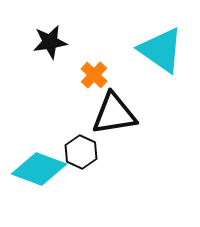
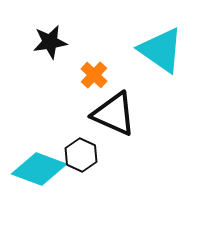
black triangle: rotated 33 degrees clockwise
black hexagon: moved 3 px down
